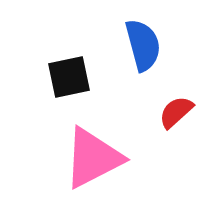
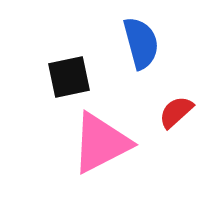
blue semicircle: moved 2 px left, 2 px up
pink triangle: moved 8 px right, 15 px up
